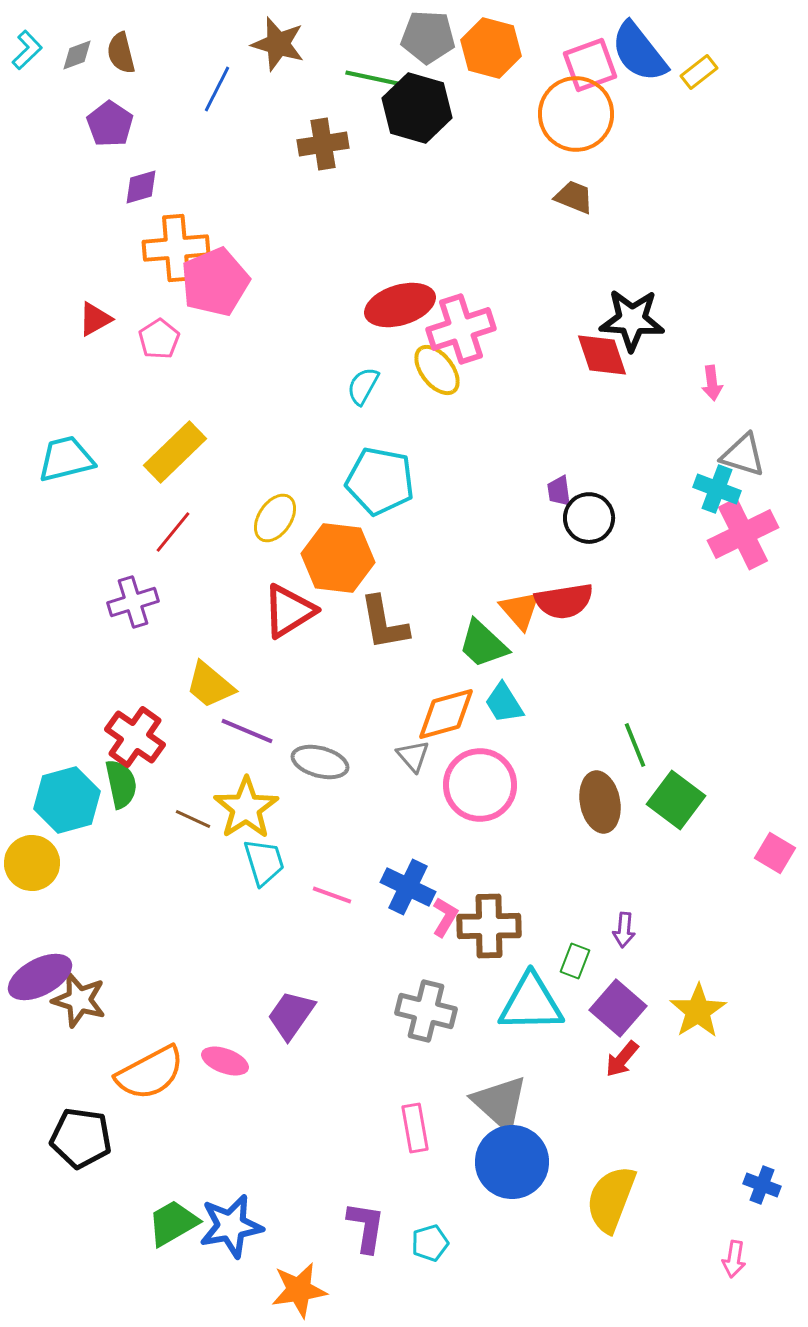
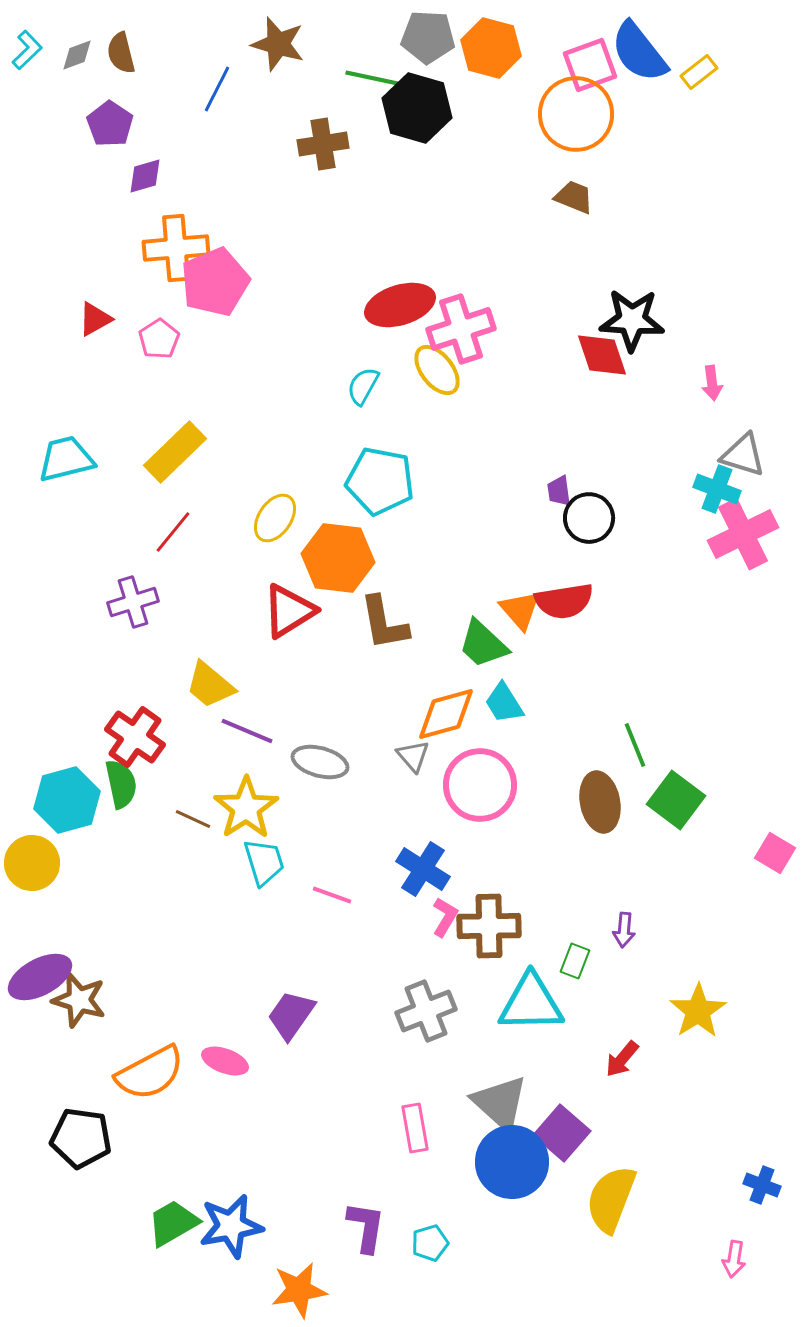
purple diamond at (141, 187): moved 4 px right, 11 px up
blue cross at (408, 887): moved 15 px right, 18 px up; rotated 6 degrees clockwise
purple square at (618, 1008): moved 56 px left, 125 px down
gray cross at (426, 1011): rotated 36 degrees counterclockwise
